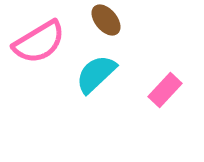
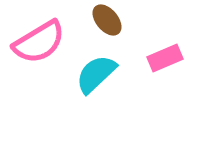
brown ellipse: moved 1 px right
pink rectangle: moved 32 px up; rotated 24 degrees clockwise
